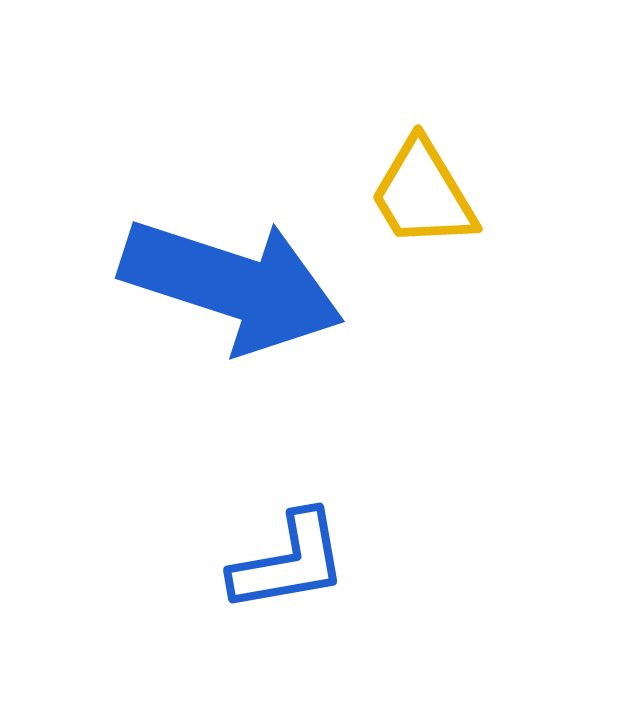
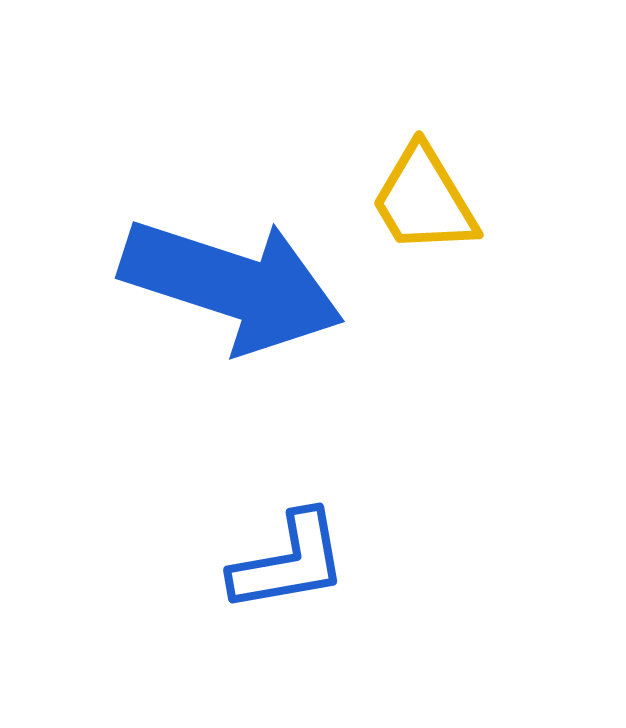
yellow trapezoid: moved 1 px right, 6 px down
